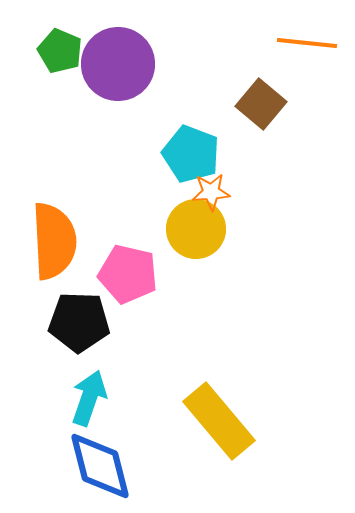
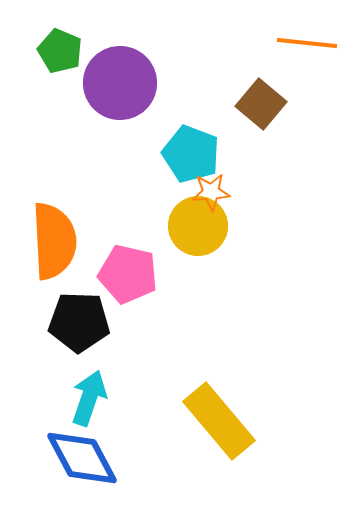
purple circle: moved 2 px right, 19 px down
yellow circle: moved 2 px right, 3 px up
blue diamond: moved 18 px left, 8 px up; rotated 14 degrees counterclockwise
